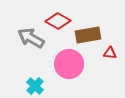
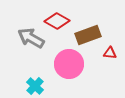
red diamond: moved 1 px left
brown rectangle: rotated 10 degrees counterclockwise
